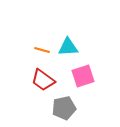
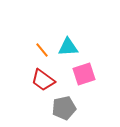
orange line: rotated 35 degrees clockwise
pink square: moved 1 px right, 2 px up
